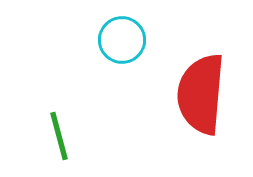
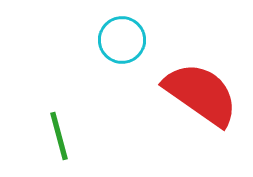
red semicircle: rotated 120 degrees clockwise
